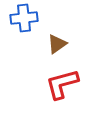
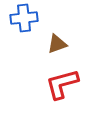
brown triangle: rotated 15 degrees clockwise
